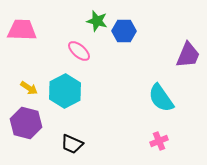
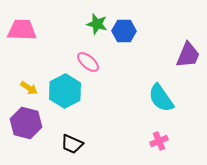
green star: moved 3 px down
pink ellipse: moved 9 px right, 11 px down
